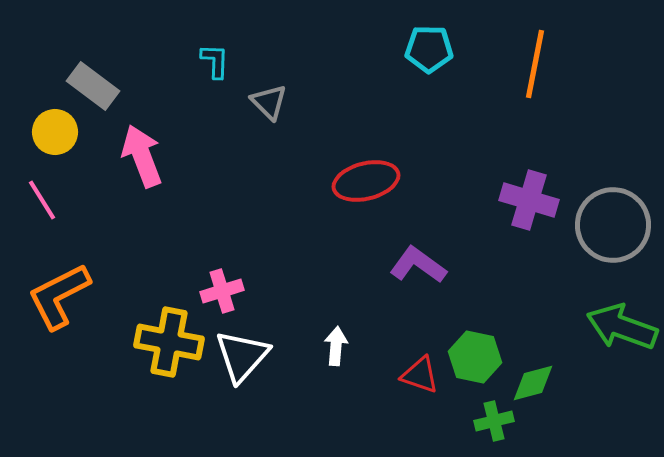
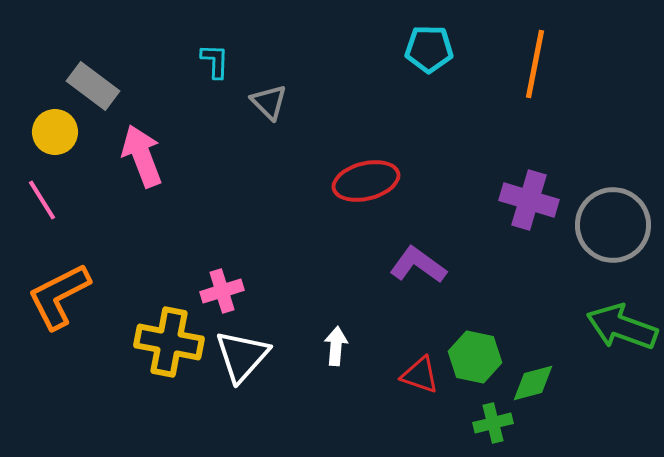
green cross: moved 1 px left, 2 px down
